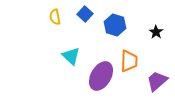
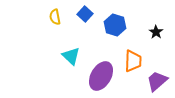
orange trapezoid: moved 4 px right
